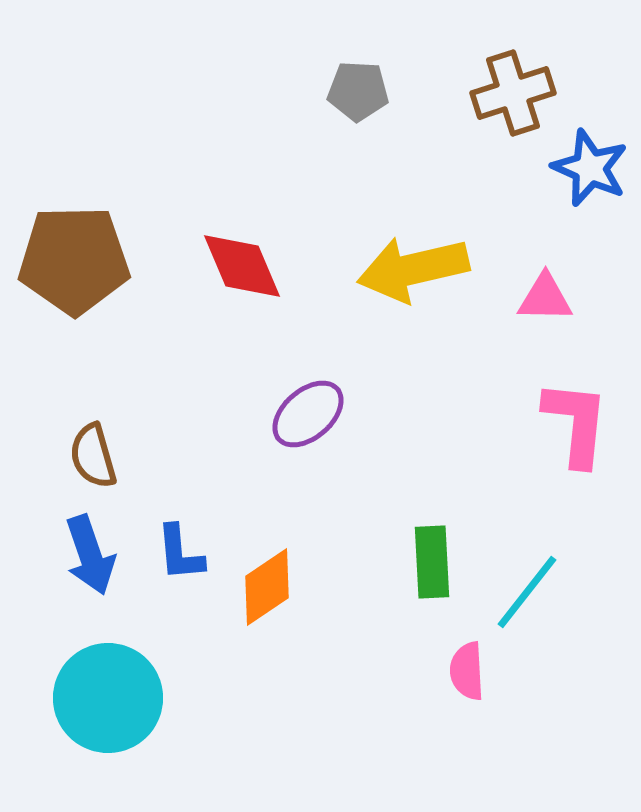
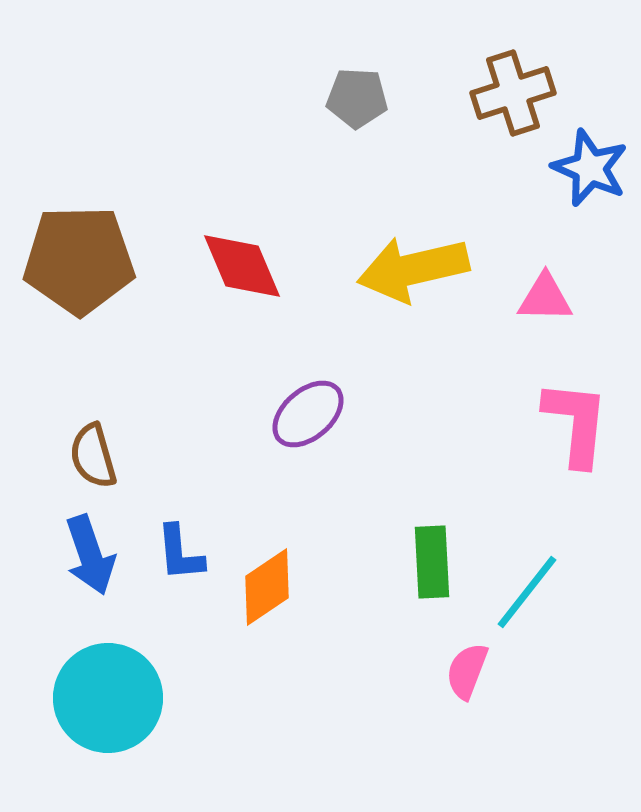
gray pentagon: moved 1 px left, 7 px down
brown pentagon: moved 5 px right
pink semicircle: rotated 24 degrees clockwise
